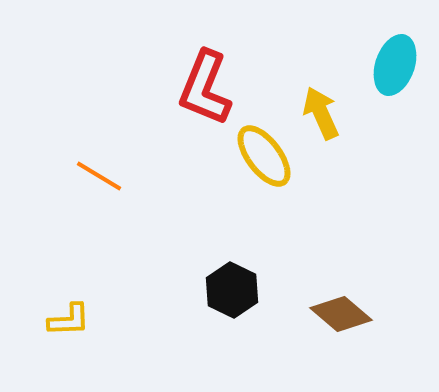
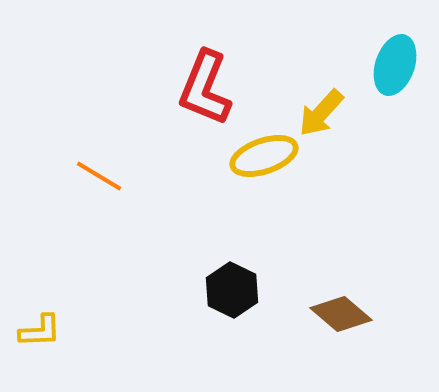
yellow arrow: rotated 114 degrees counterclockwise
yellow ellipse: rotated 72 degrees counterclockwise
yellow L-shape: moved 29 px left, 11 px down
